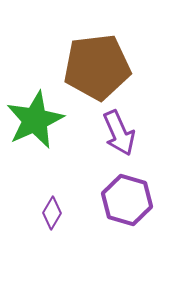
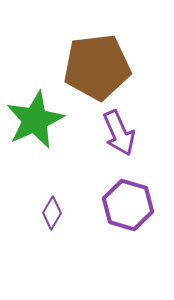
purple hexagon: moved 1 px right, 5 px down
